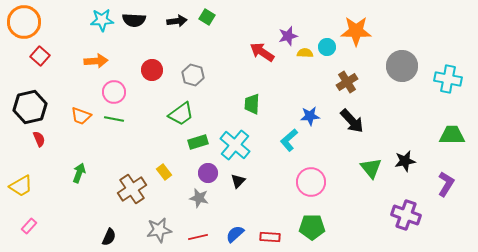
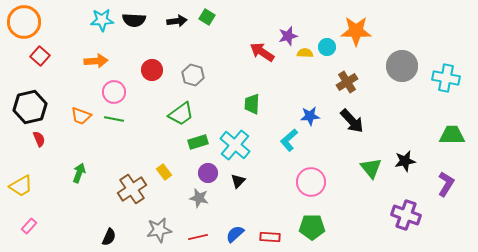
cyan cross at (448, 79): moved 2 px left, 1 px up
